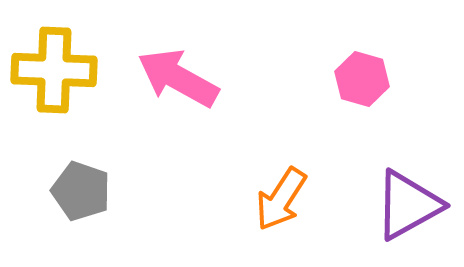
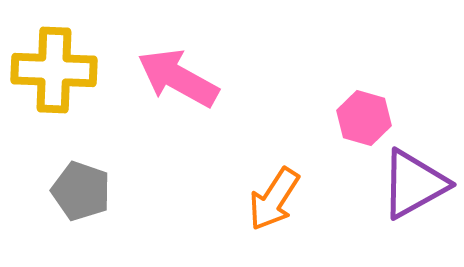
pink hexagon: moved 2 px right, 39 px down
orange arrow: moved 7 px left
purple triangle: moved 6 px right, 21 px up
